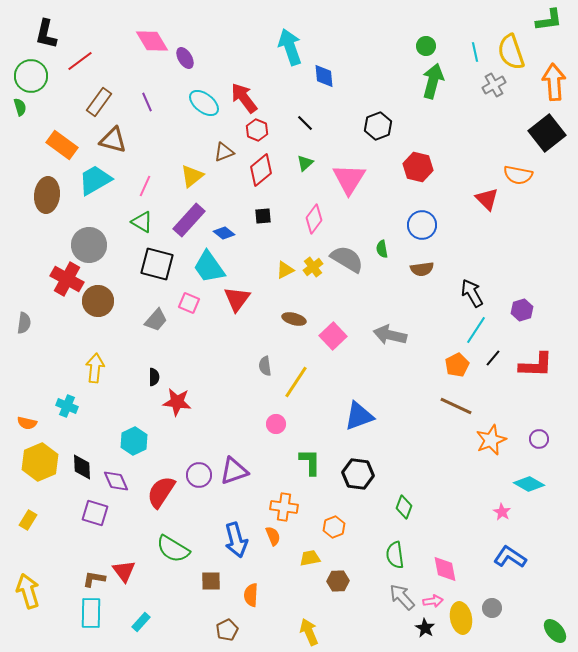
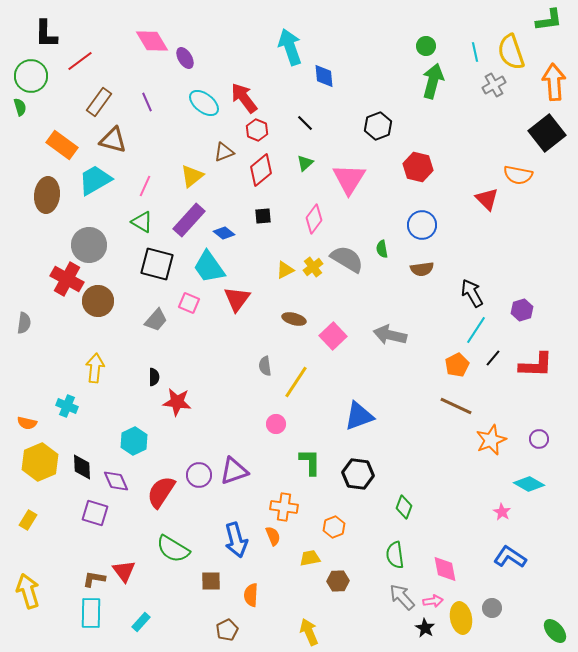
black L-shape at (46, 34): rotated 12 degrees counterclockwise
